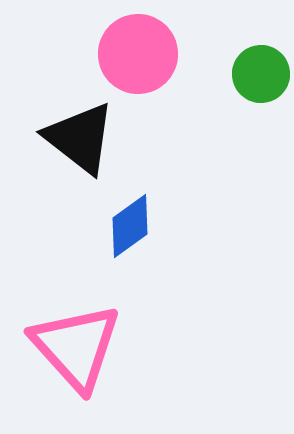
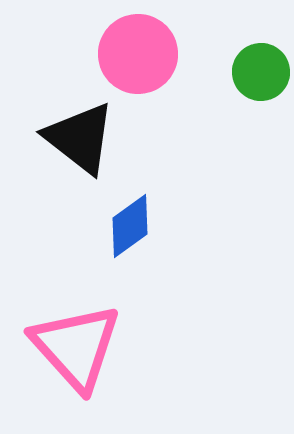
green circle: moved 2 px up
